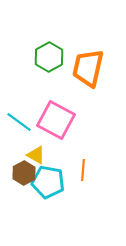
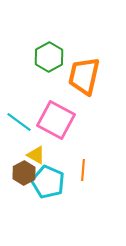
orange trapezoid: moved 4 px left, 8 px down
cyan pentagon: rotated 12 degrees clockwise
